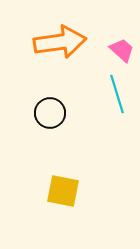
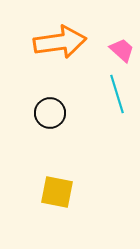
yellow square: moved 6 px left, 1 px down
